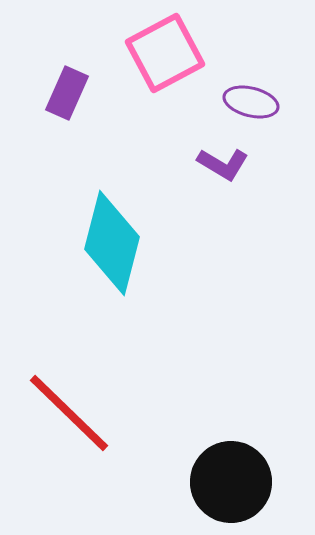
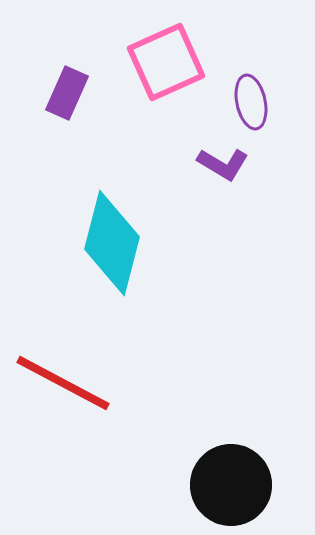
pink square: moved 1 px right, 9 px down; rotated 4 degrees clockwise
purple ellipse: rotated 64 degrees clockwise
red line: moved 6 px left, 30 px up; rotated 16 degrees counterclockwise
black circle: moved 3 px down
